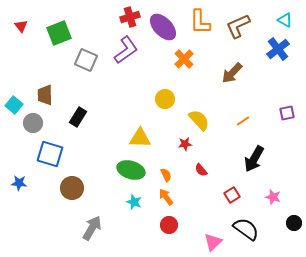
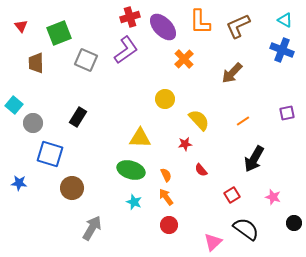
blue cross: moved 4 px right, 1 px down; rotated 30 degrees counterclockwise
brown trapezoid: moved 9 px left, 32 px up
